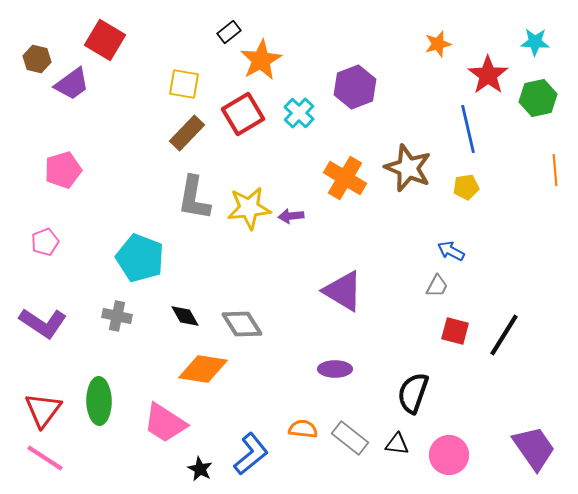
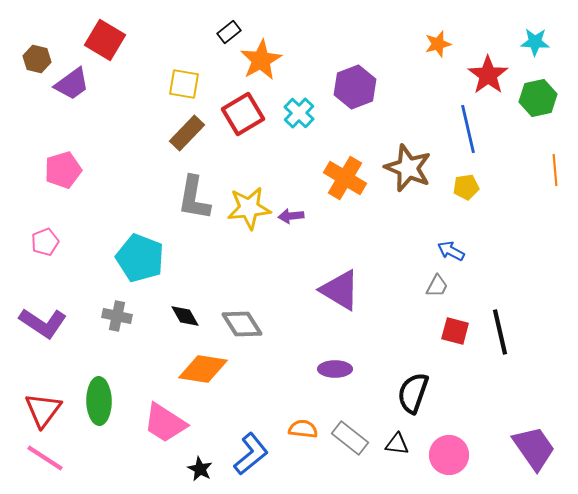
purple triangle at (343, 291): moved 3 px left, 1 px up
black line at (504, 335): moved 4 px left, 3 px up; rotated 45 degrees counterclockwise
